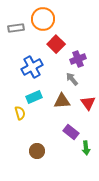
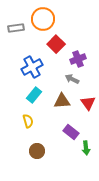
gray arrow: rotated 24 degrees counterclockwise
cyan rectangle: moved 2 px up; rotated 28 degrees counterclockwise
yellow semicircle: moved 8 px right, 8 px down
